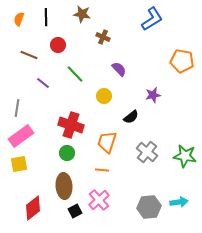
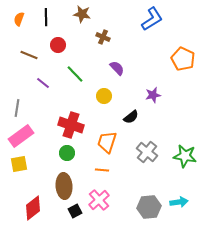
orange pentagon: moved 1 px right, 2 px up; rotated 15 degrees clockwise
purple semicircle: moved 2 px left, 1 px up
